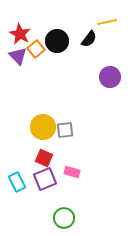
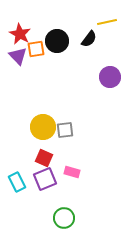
orange square: rotated 30 degrees clockwise
